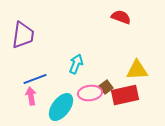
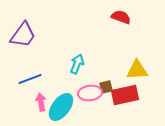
purple trapezoid: rotated 28 degrees clockwise
cyan arrow: moved 1 px right
blue line: moved 5 px left
brown square: rotated 24 degrees clockwise
pink arrow: moved 10 px right, 6 px down
